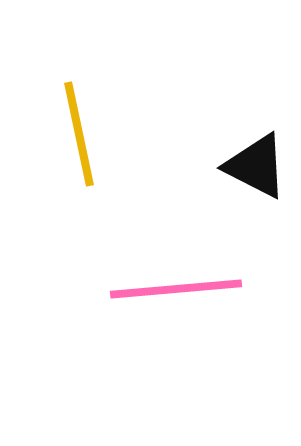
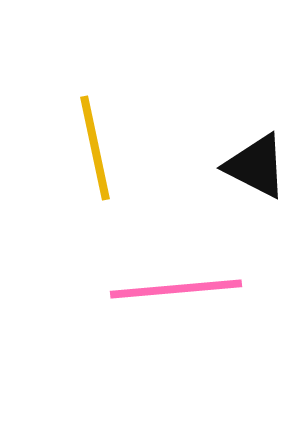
yellow line: moved 16 px right, 14 px down
